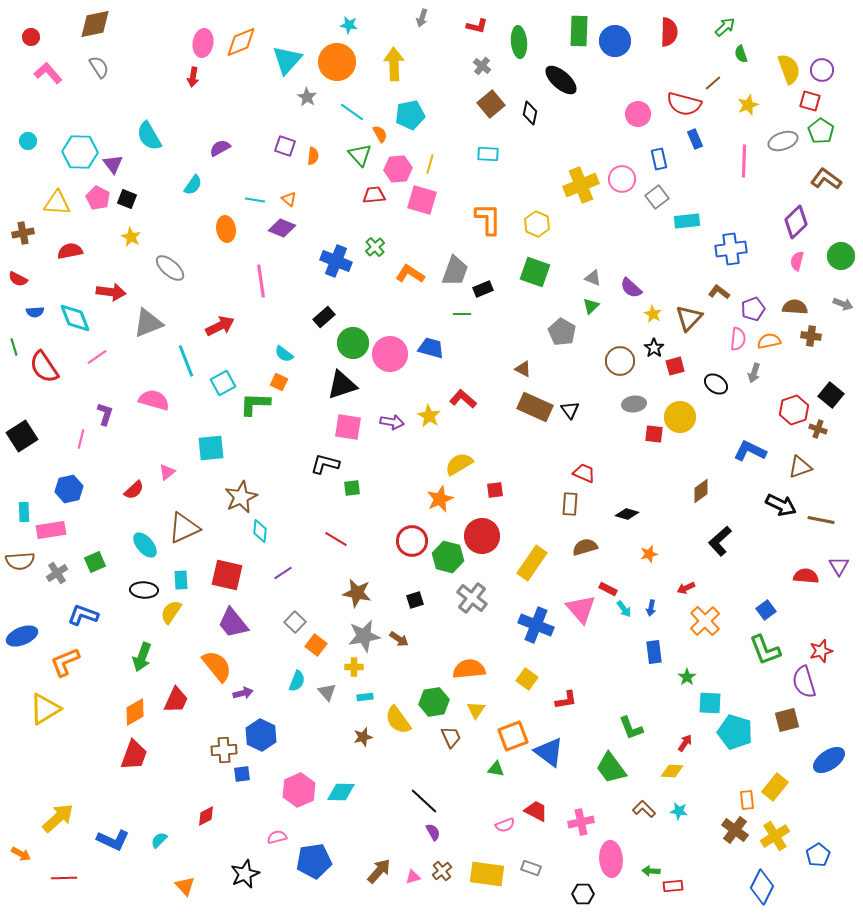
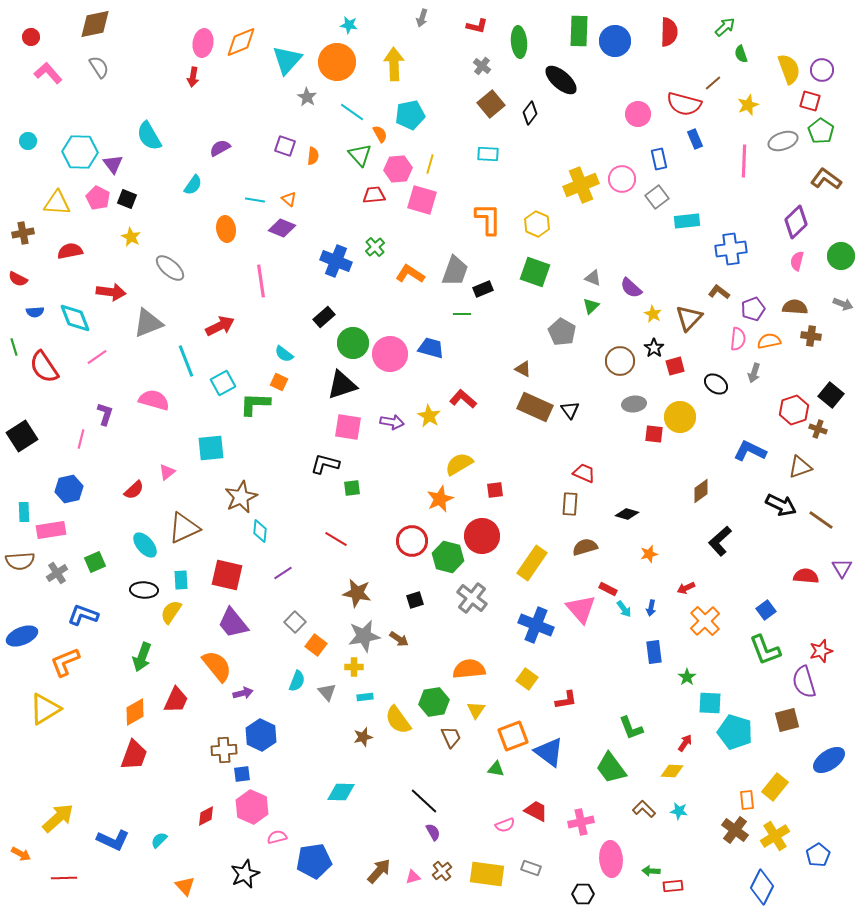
black diamond at (530, 113): rotated 25 degrees clockwise
brown line at (821, 520): rotated 24 degrees clockwise
purple triangle at (839, 566): moved 3 px right, 2 px down
pink hexagon at (299, 790): moved 47 px left, 17 px down; rotated 12 degrees counterclockwise
